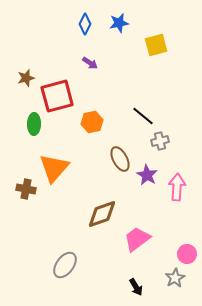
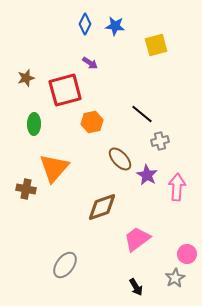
blue star: moved 4 px left, 3 px down; rotated 18 degrees clockwise
red square: moved 8 px right, 6 px up
black line: moved 1 px left, 2 px up
brown ellipse: rotated 15 degrees counterclockwise
brown diamond: moved 7 px up
